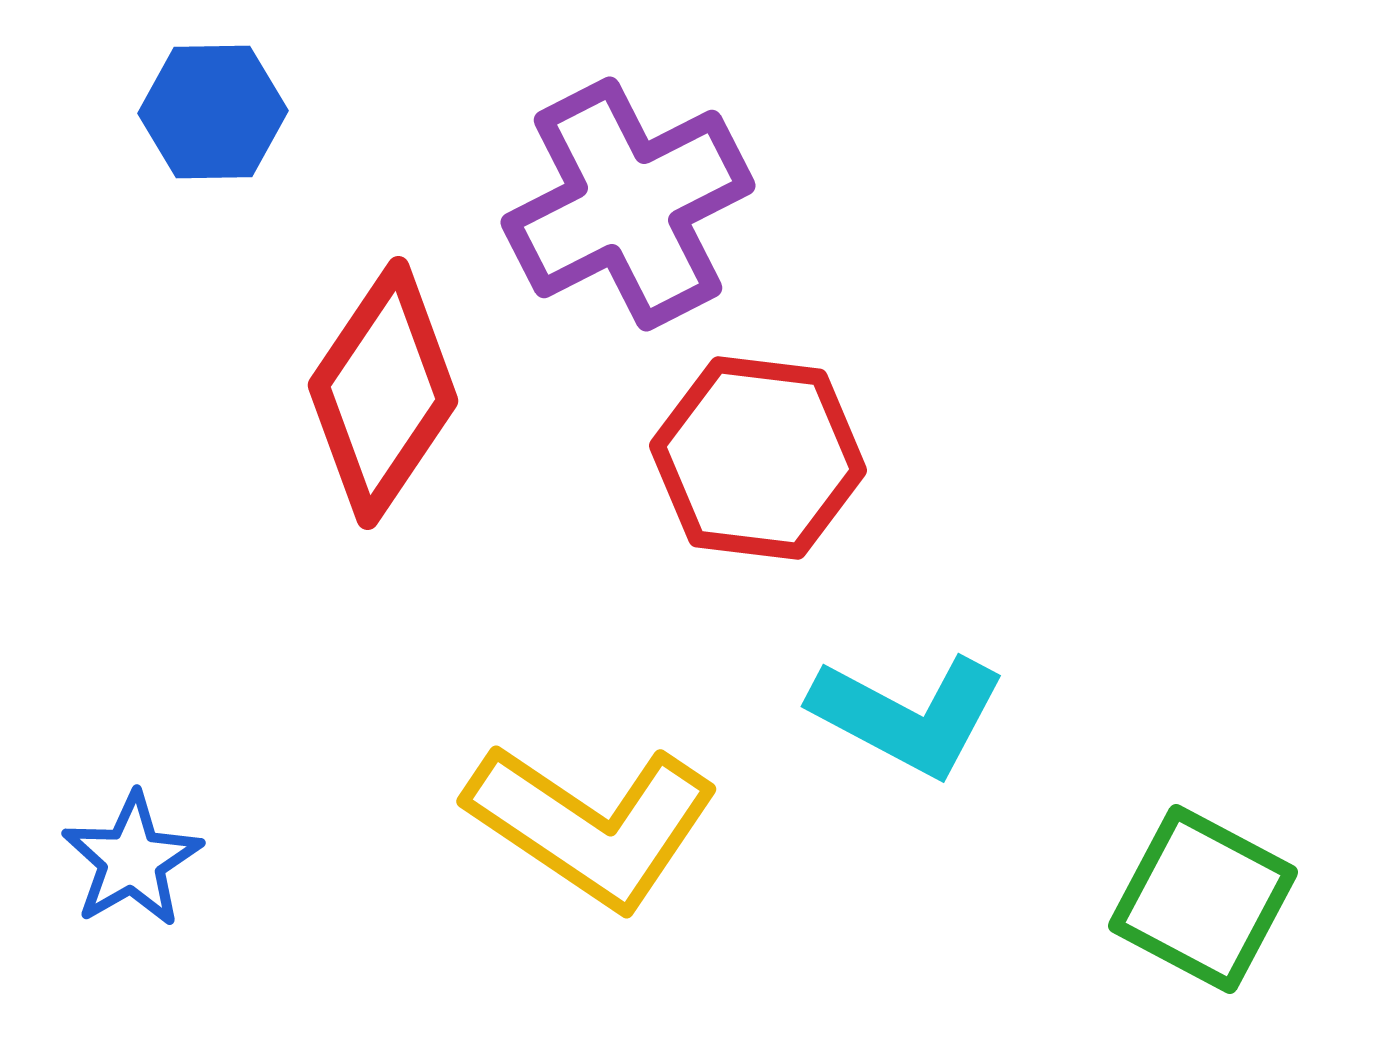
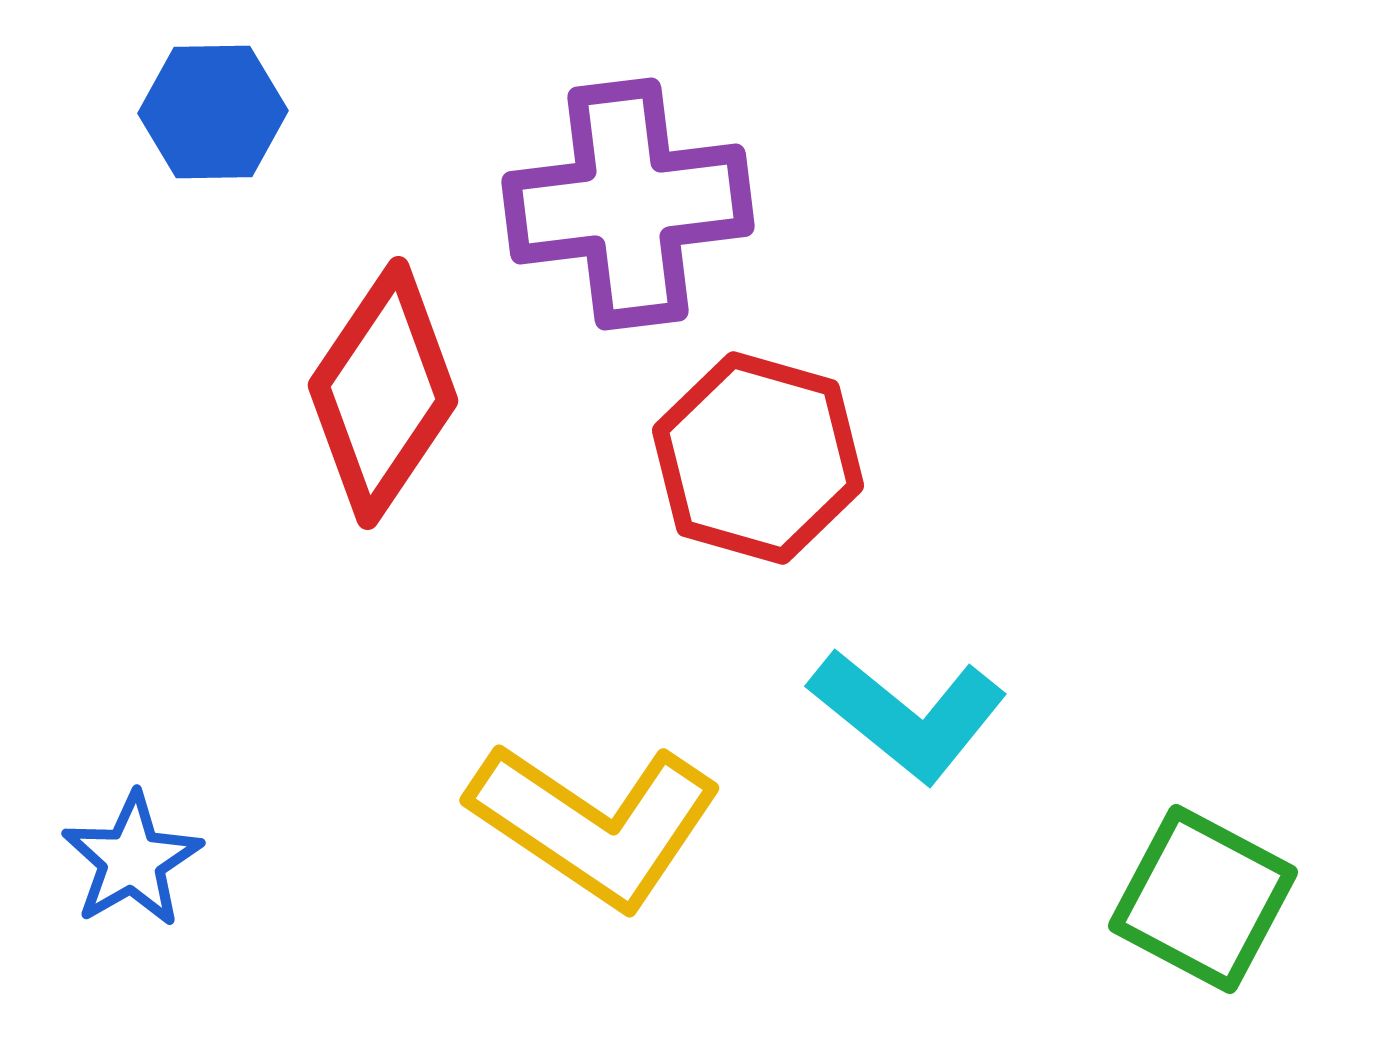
purple cross: rotated 20 degrees clockwise
red hexagon: rotated 9 degrees clockwise
cyan L-shape: rotated 11 degrees clockwise
yellow L-shape: moved 3 px right, 1 px up
